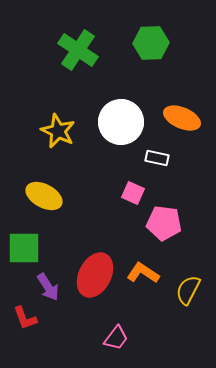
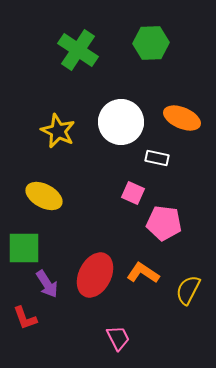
purple arrow: moved 1 px left, 3 px up
pink trapezoid: moved 2 px right; rotated 64 degrees counterclockwise
